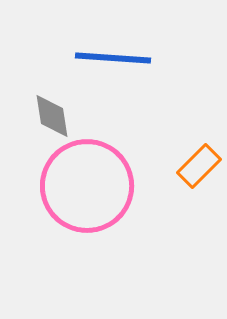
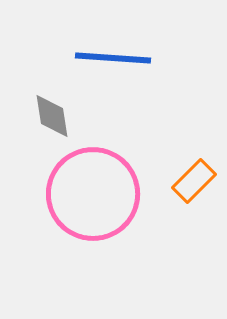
orange rectangle: moved 5 px left, 15 px down
pink circle: moved 6 px right, 8 px down
